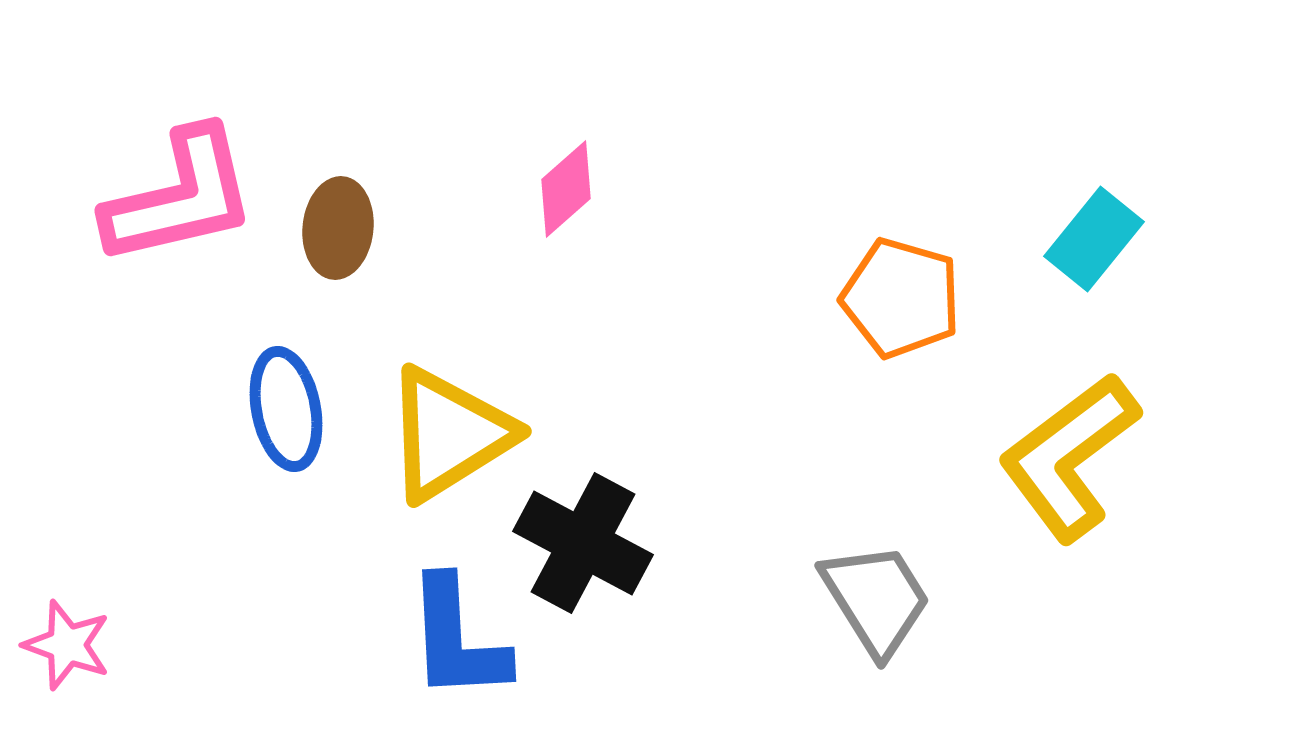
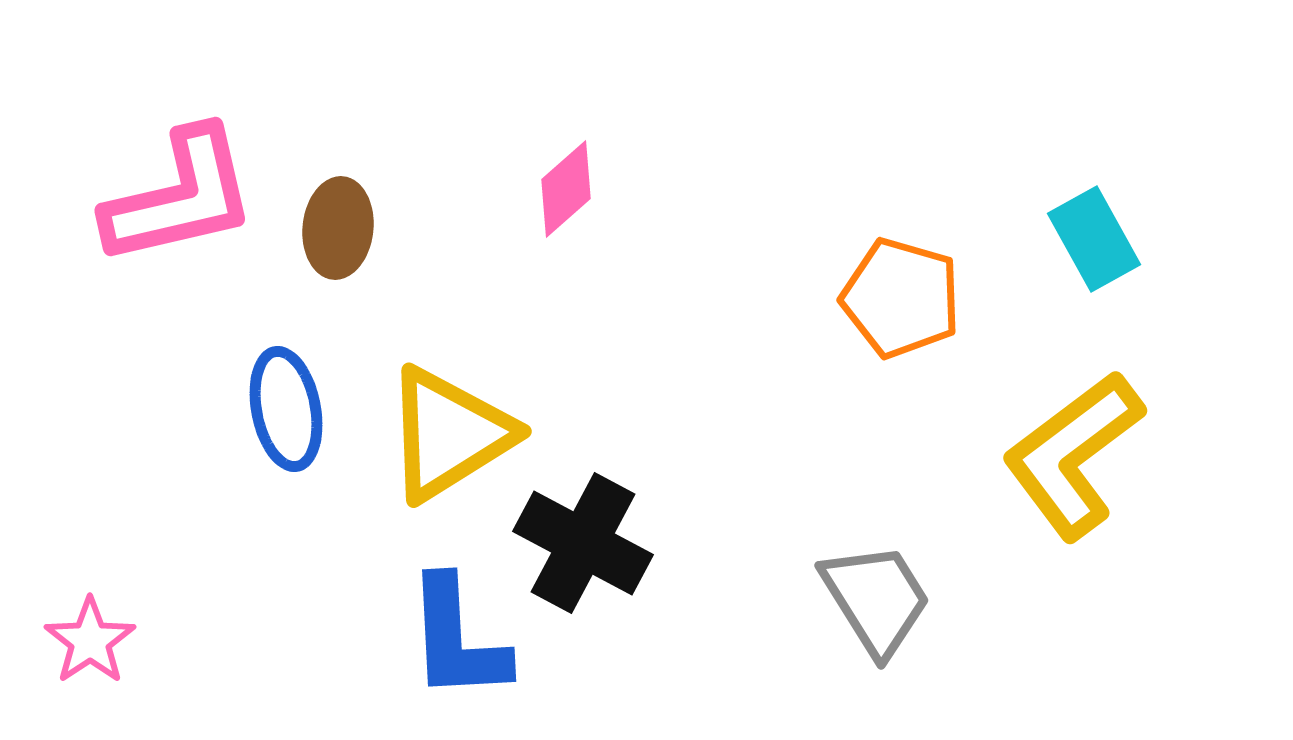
cyan rectangle: rotated 68 degrees counterclockwise
yellow L-shape: moved 4 px right, 2 px up
pink star: moved 23 px right, 4 px up; rotated 18 degrees clockwise
